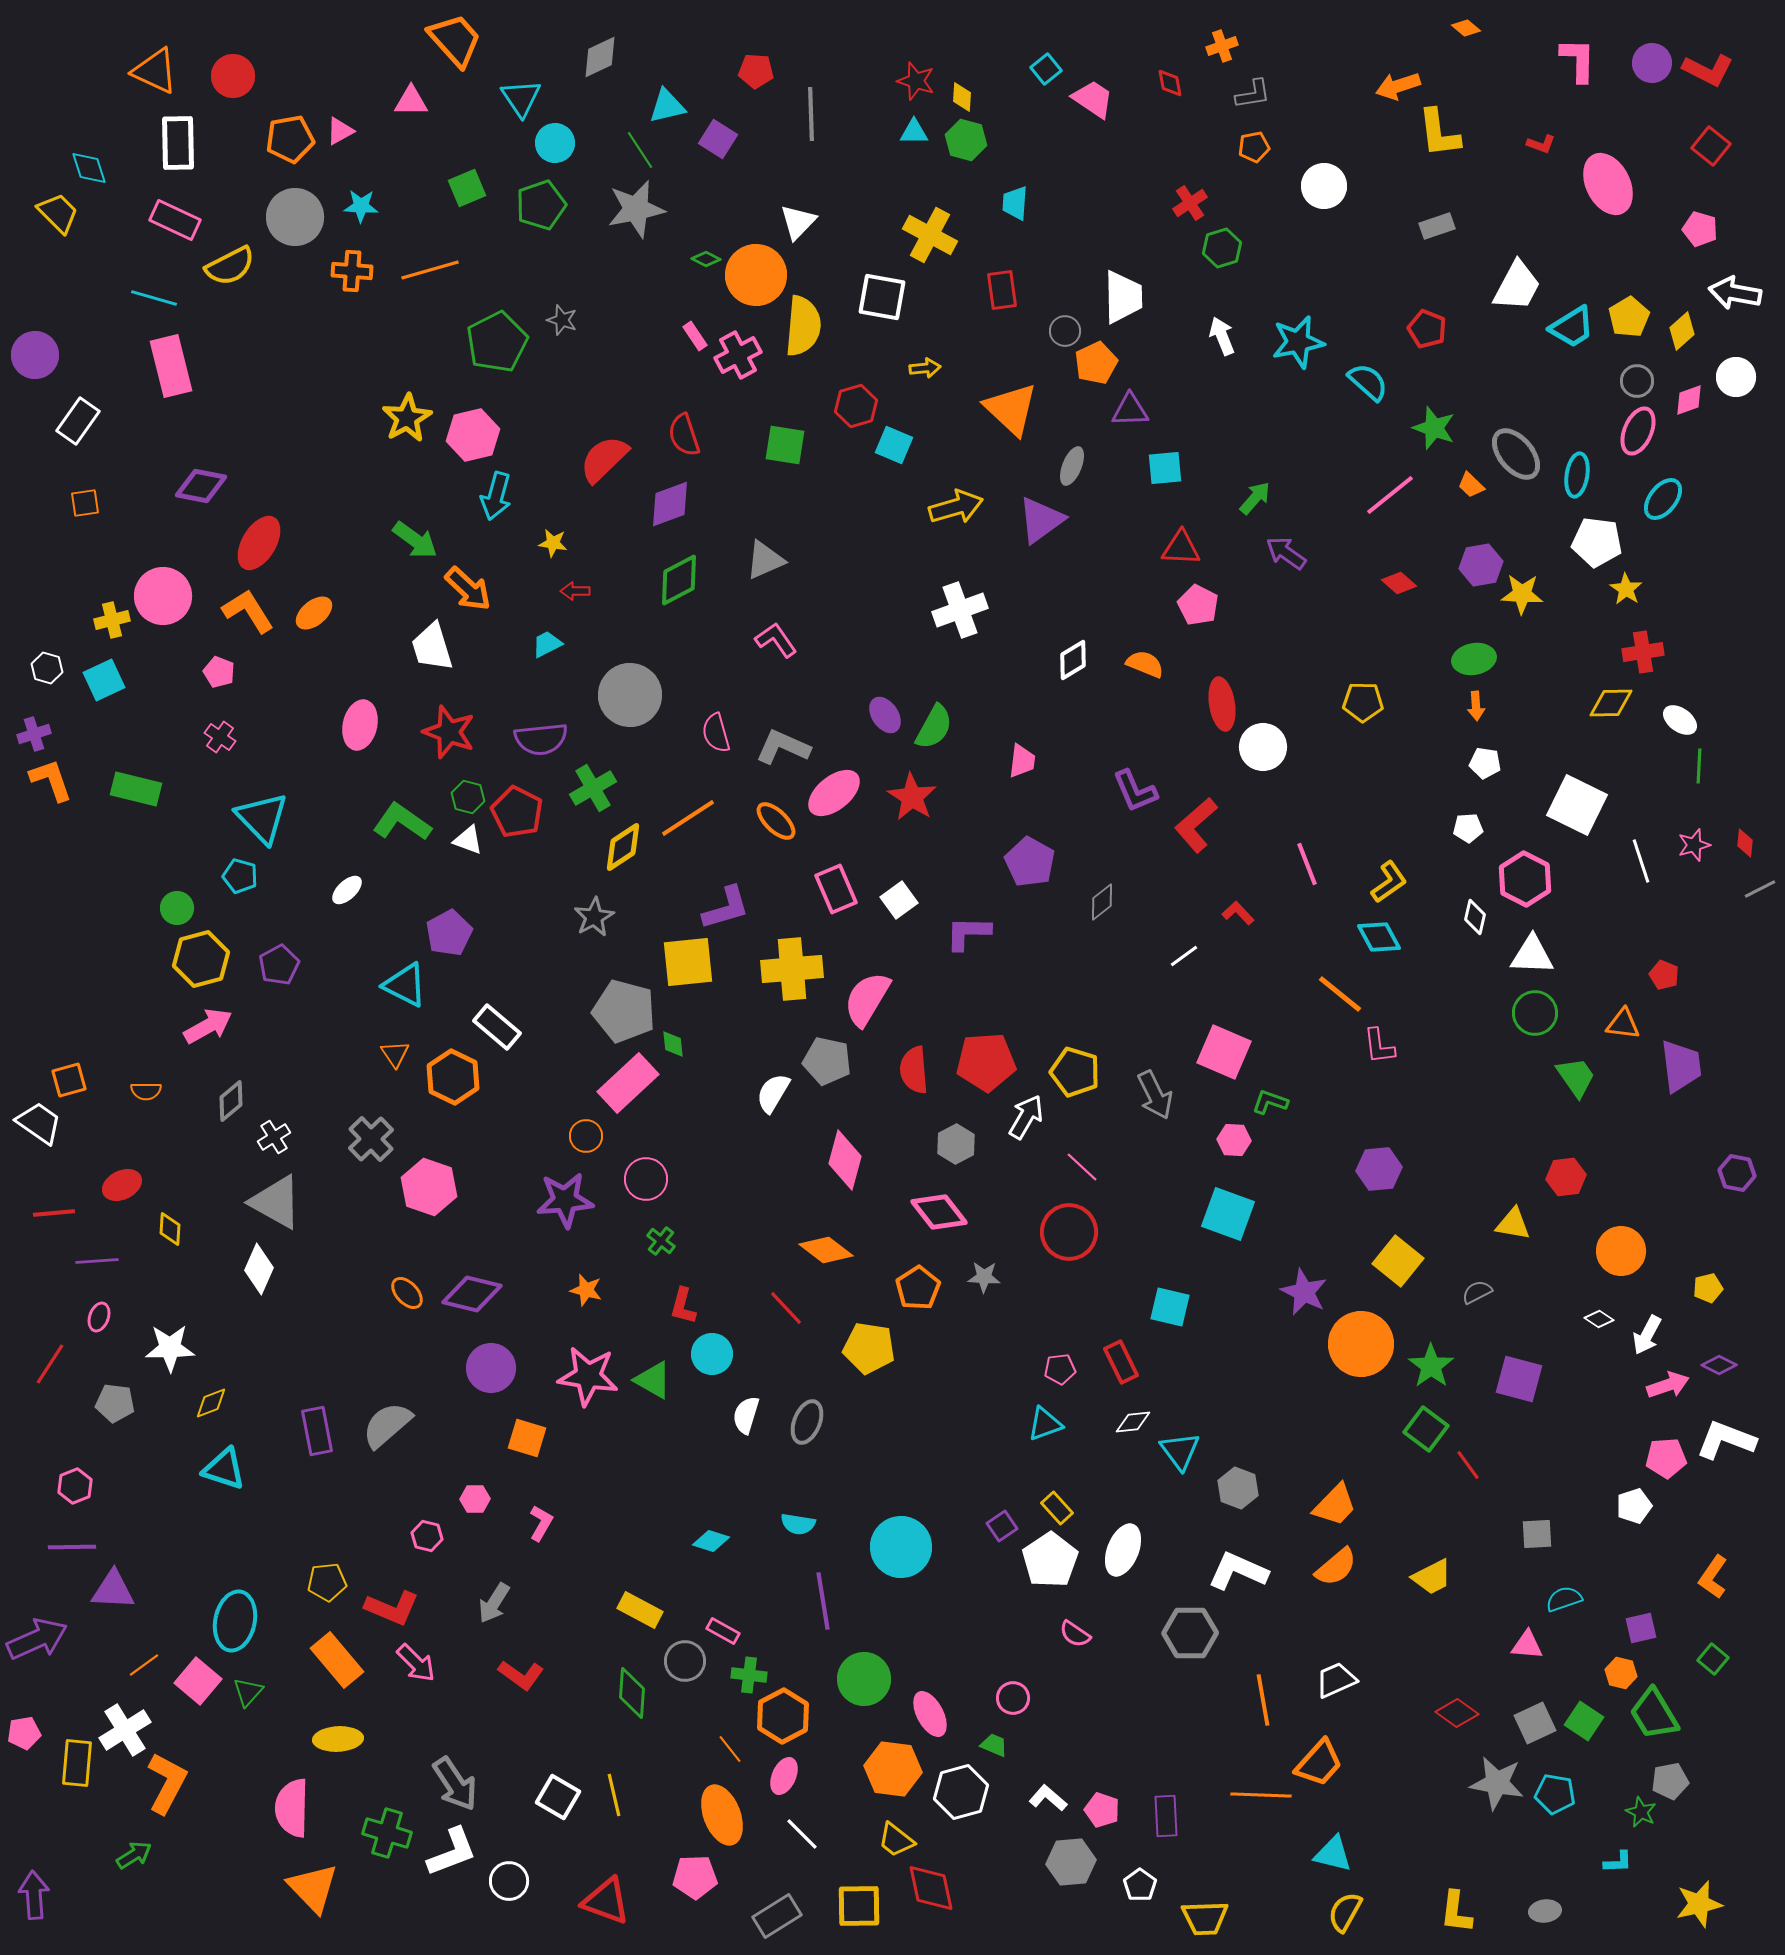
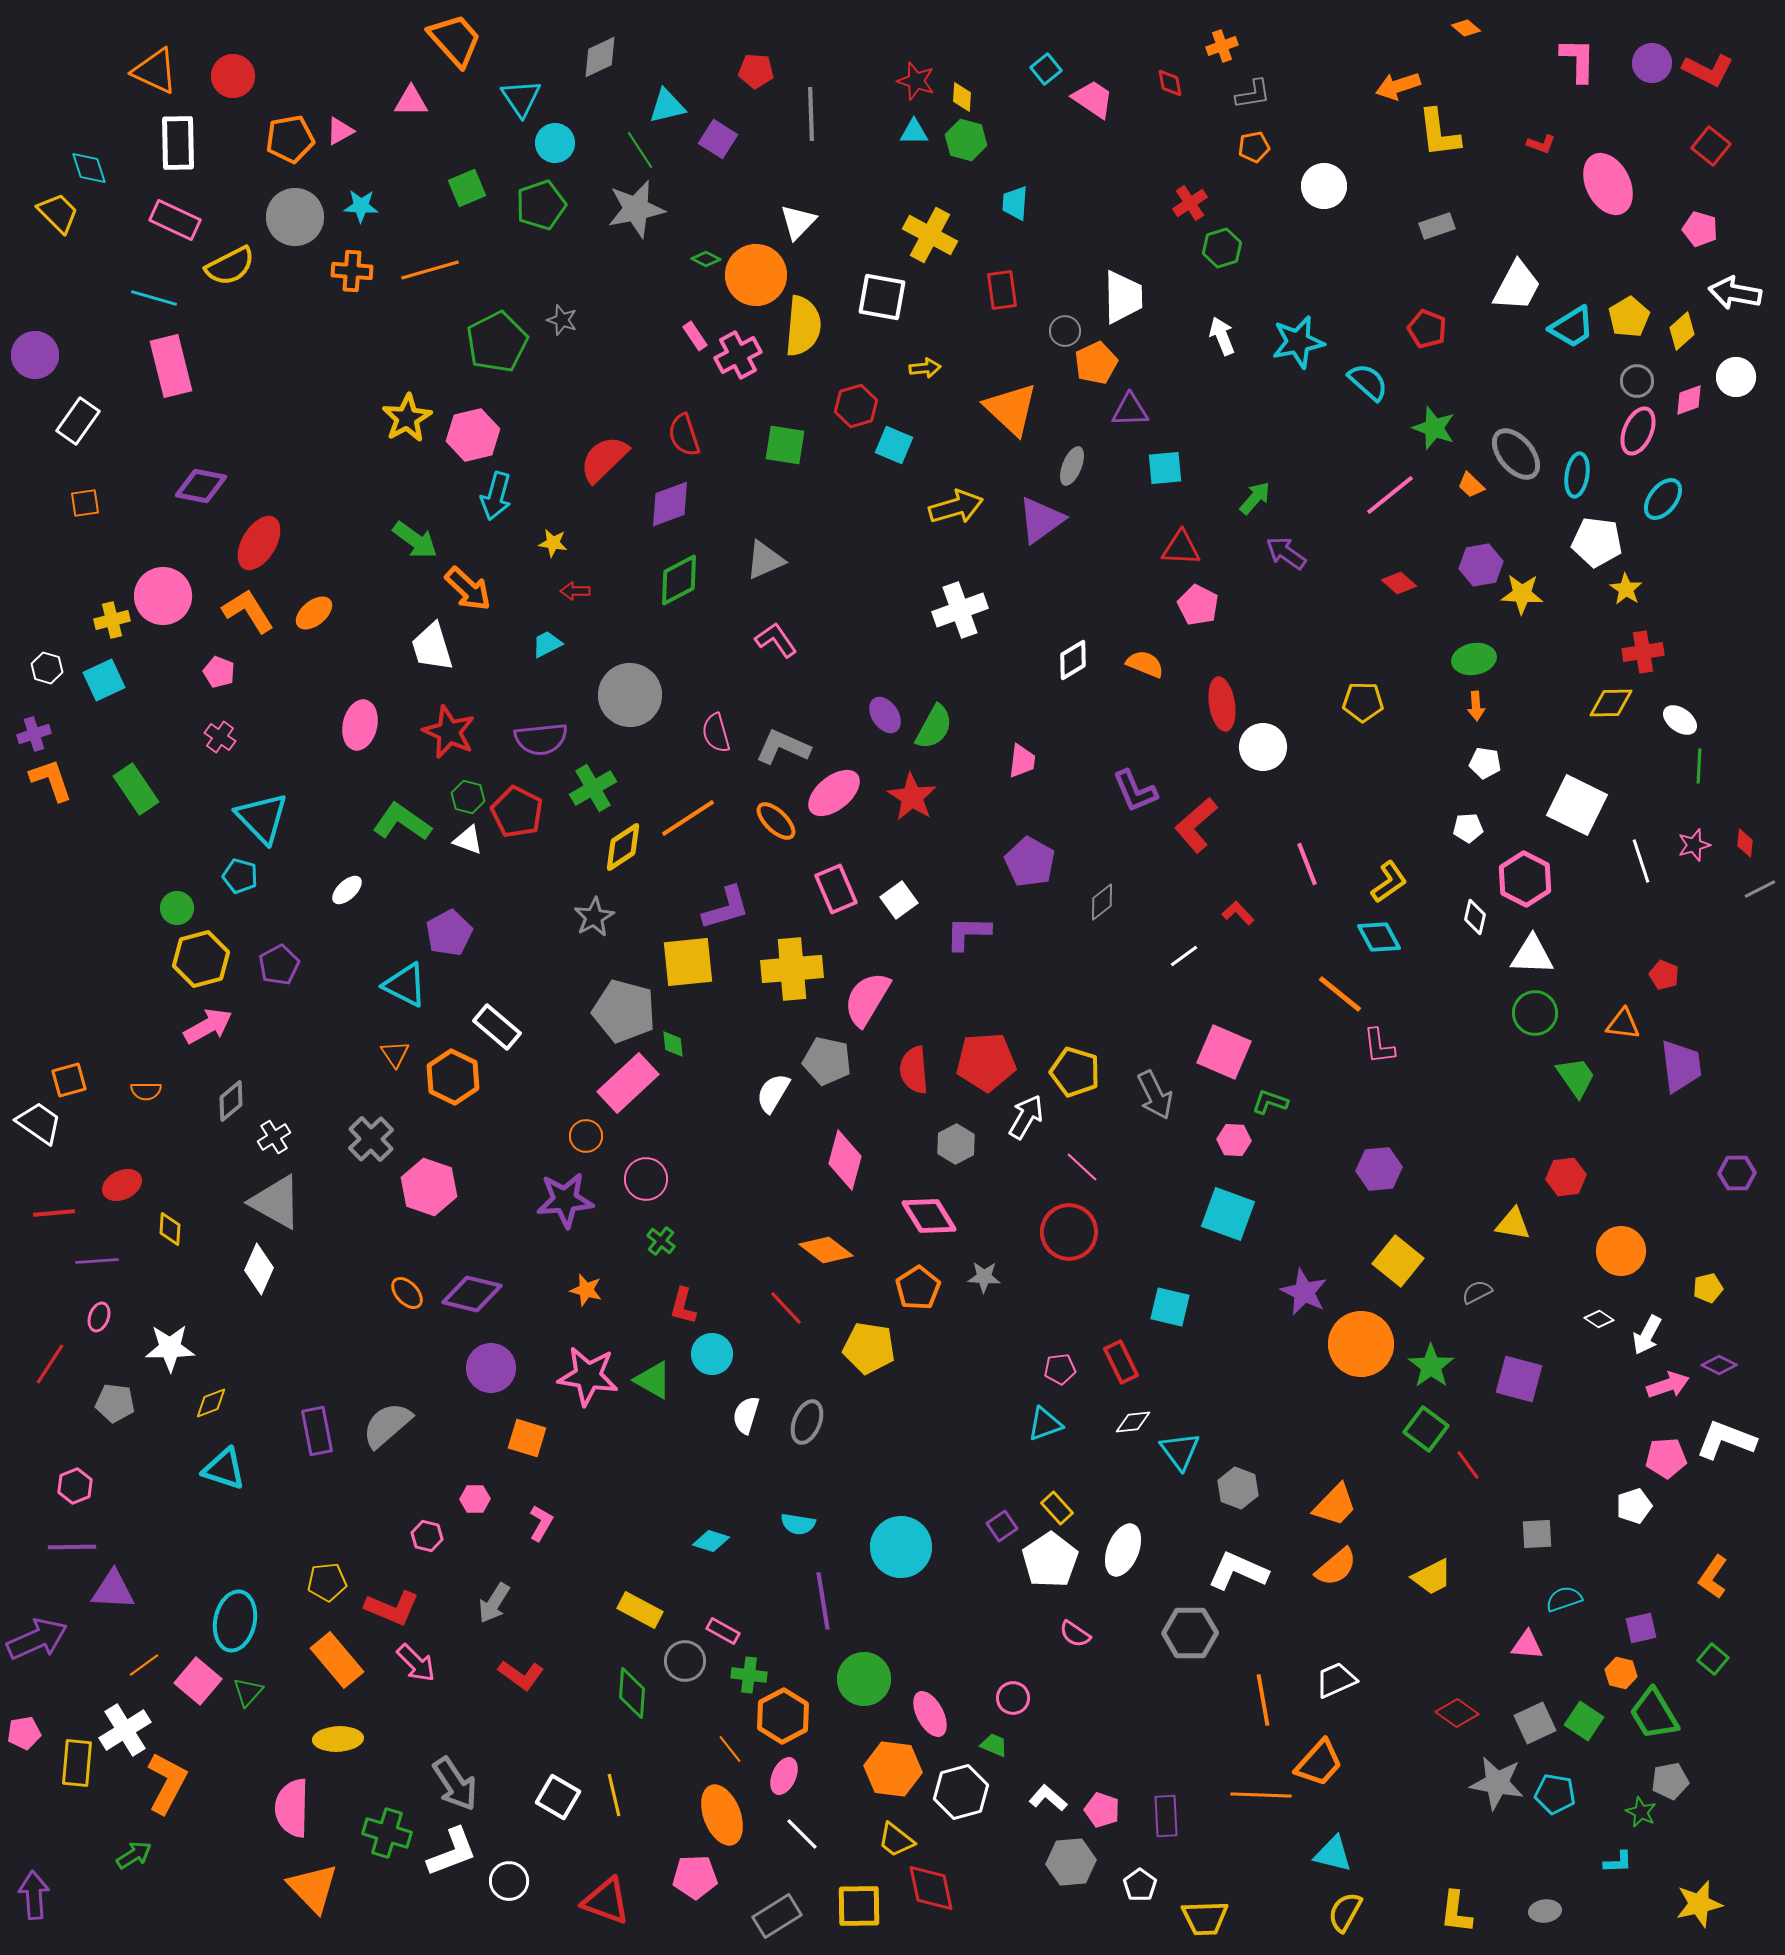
red star at (449, 732): rotated 4 degrees clockwise
green rectangle at (136, 789): rotated 42 degrees clockwise
purple hexagon at (1737, 1173): rotated 12 degrees counterclockwise
pink diamond at (939, 1212): moved 10 px left, 4 px down; rotated 6 degrees clockwise
